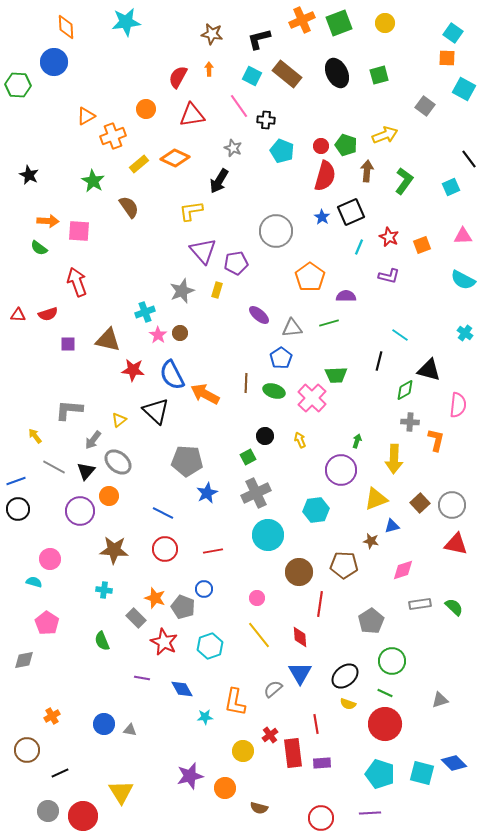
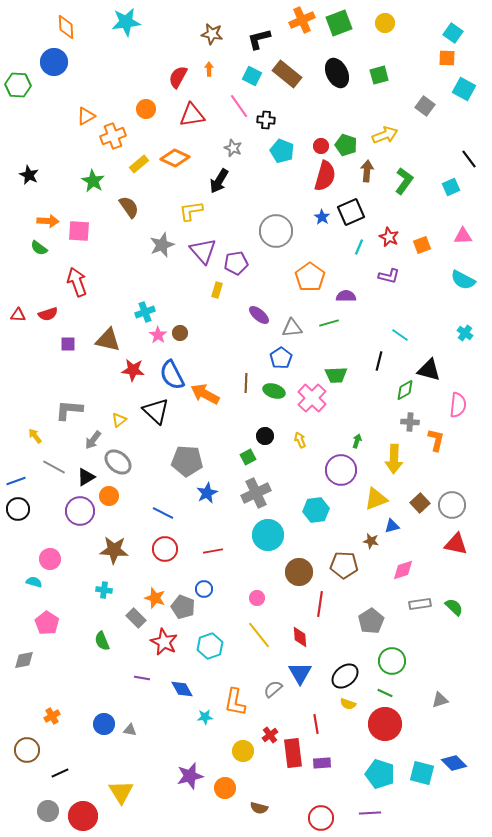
gray star at (182, 291): moved 20 px left, 46 px up
black triangle at (86, 471): moved 6 px down; rotated 18 degrees clockwise
